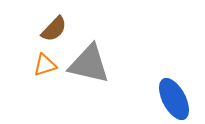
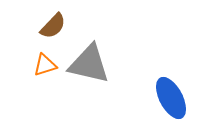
brown semicircle: moved 1 px left, 3 px up
blue ellipse: moved 3 px left, 1 px up
